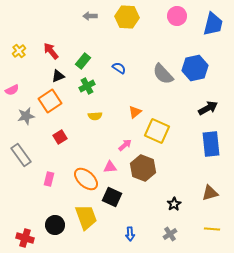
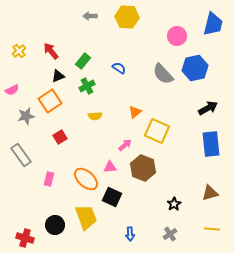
pink circle: moved 20 px down
